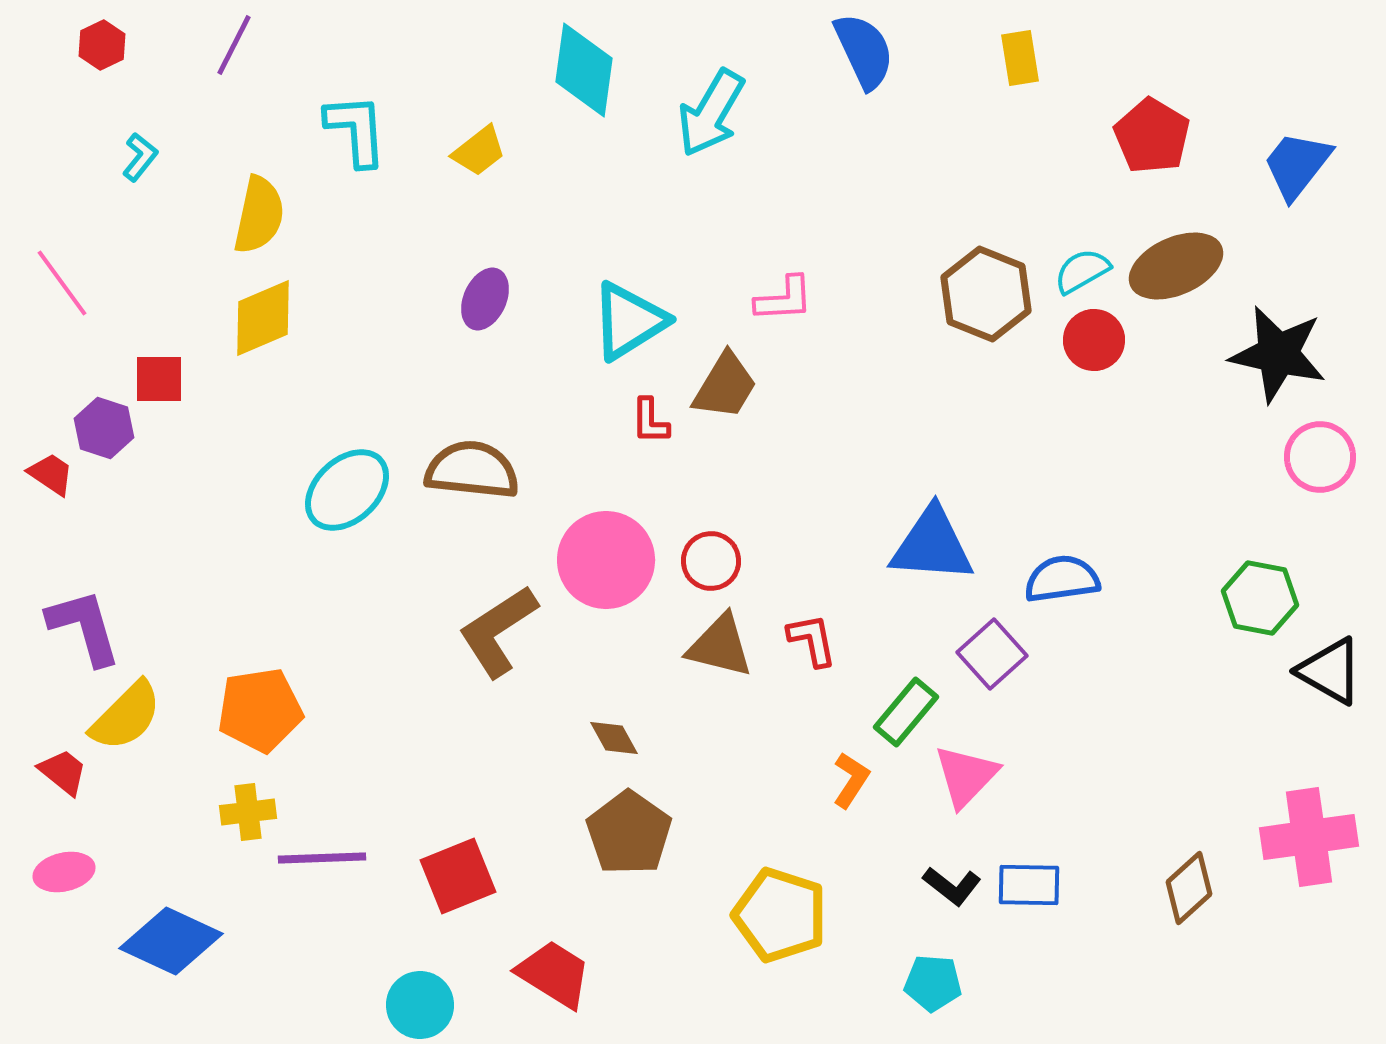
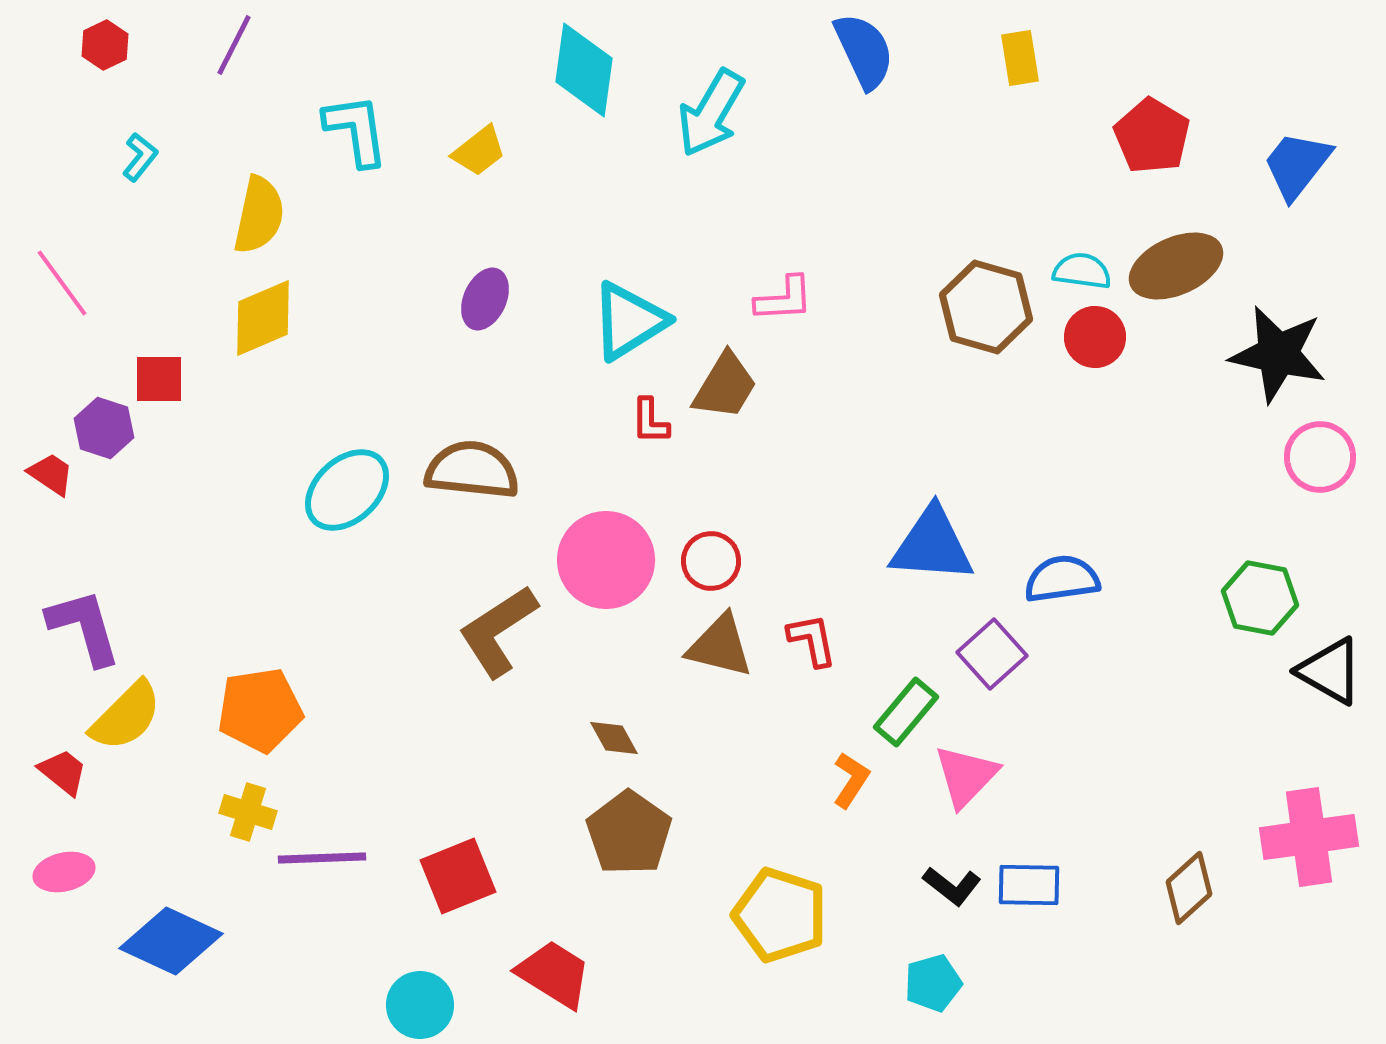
red hexagon at (102, 45): moved 3 px right
cyan L-shape at (356, 130): rotated 4 degrees counterclockwise
cyan semicircle at (1082, 271): rotated 38 degrees clockwise
brown hexagon at (986, 294): moved 13 px down; rotated 6 degrees counterclockwise
red circle at (1094, 340): moved 1 px right, 3 px up
yellow cross at (248, 812): rotated 24 degrees clockwise
cyan pentagon at (933, 983): rotated 20 degrees counterclockwise
